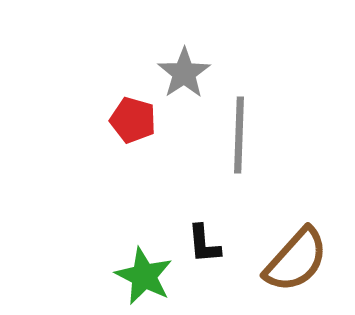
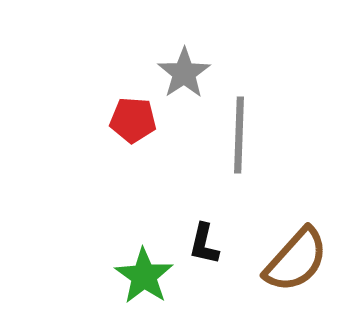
red pentagon: rotated 12 degrees counterclockwise
black L-shape: rotated 18 degrees clockwise
green star: rotated 8 degrees clockwise
